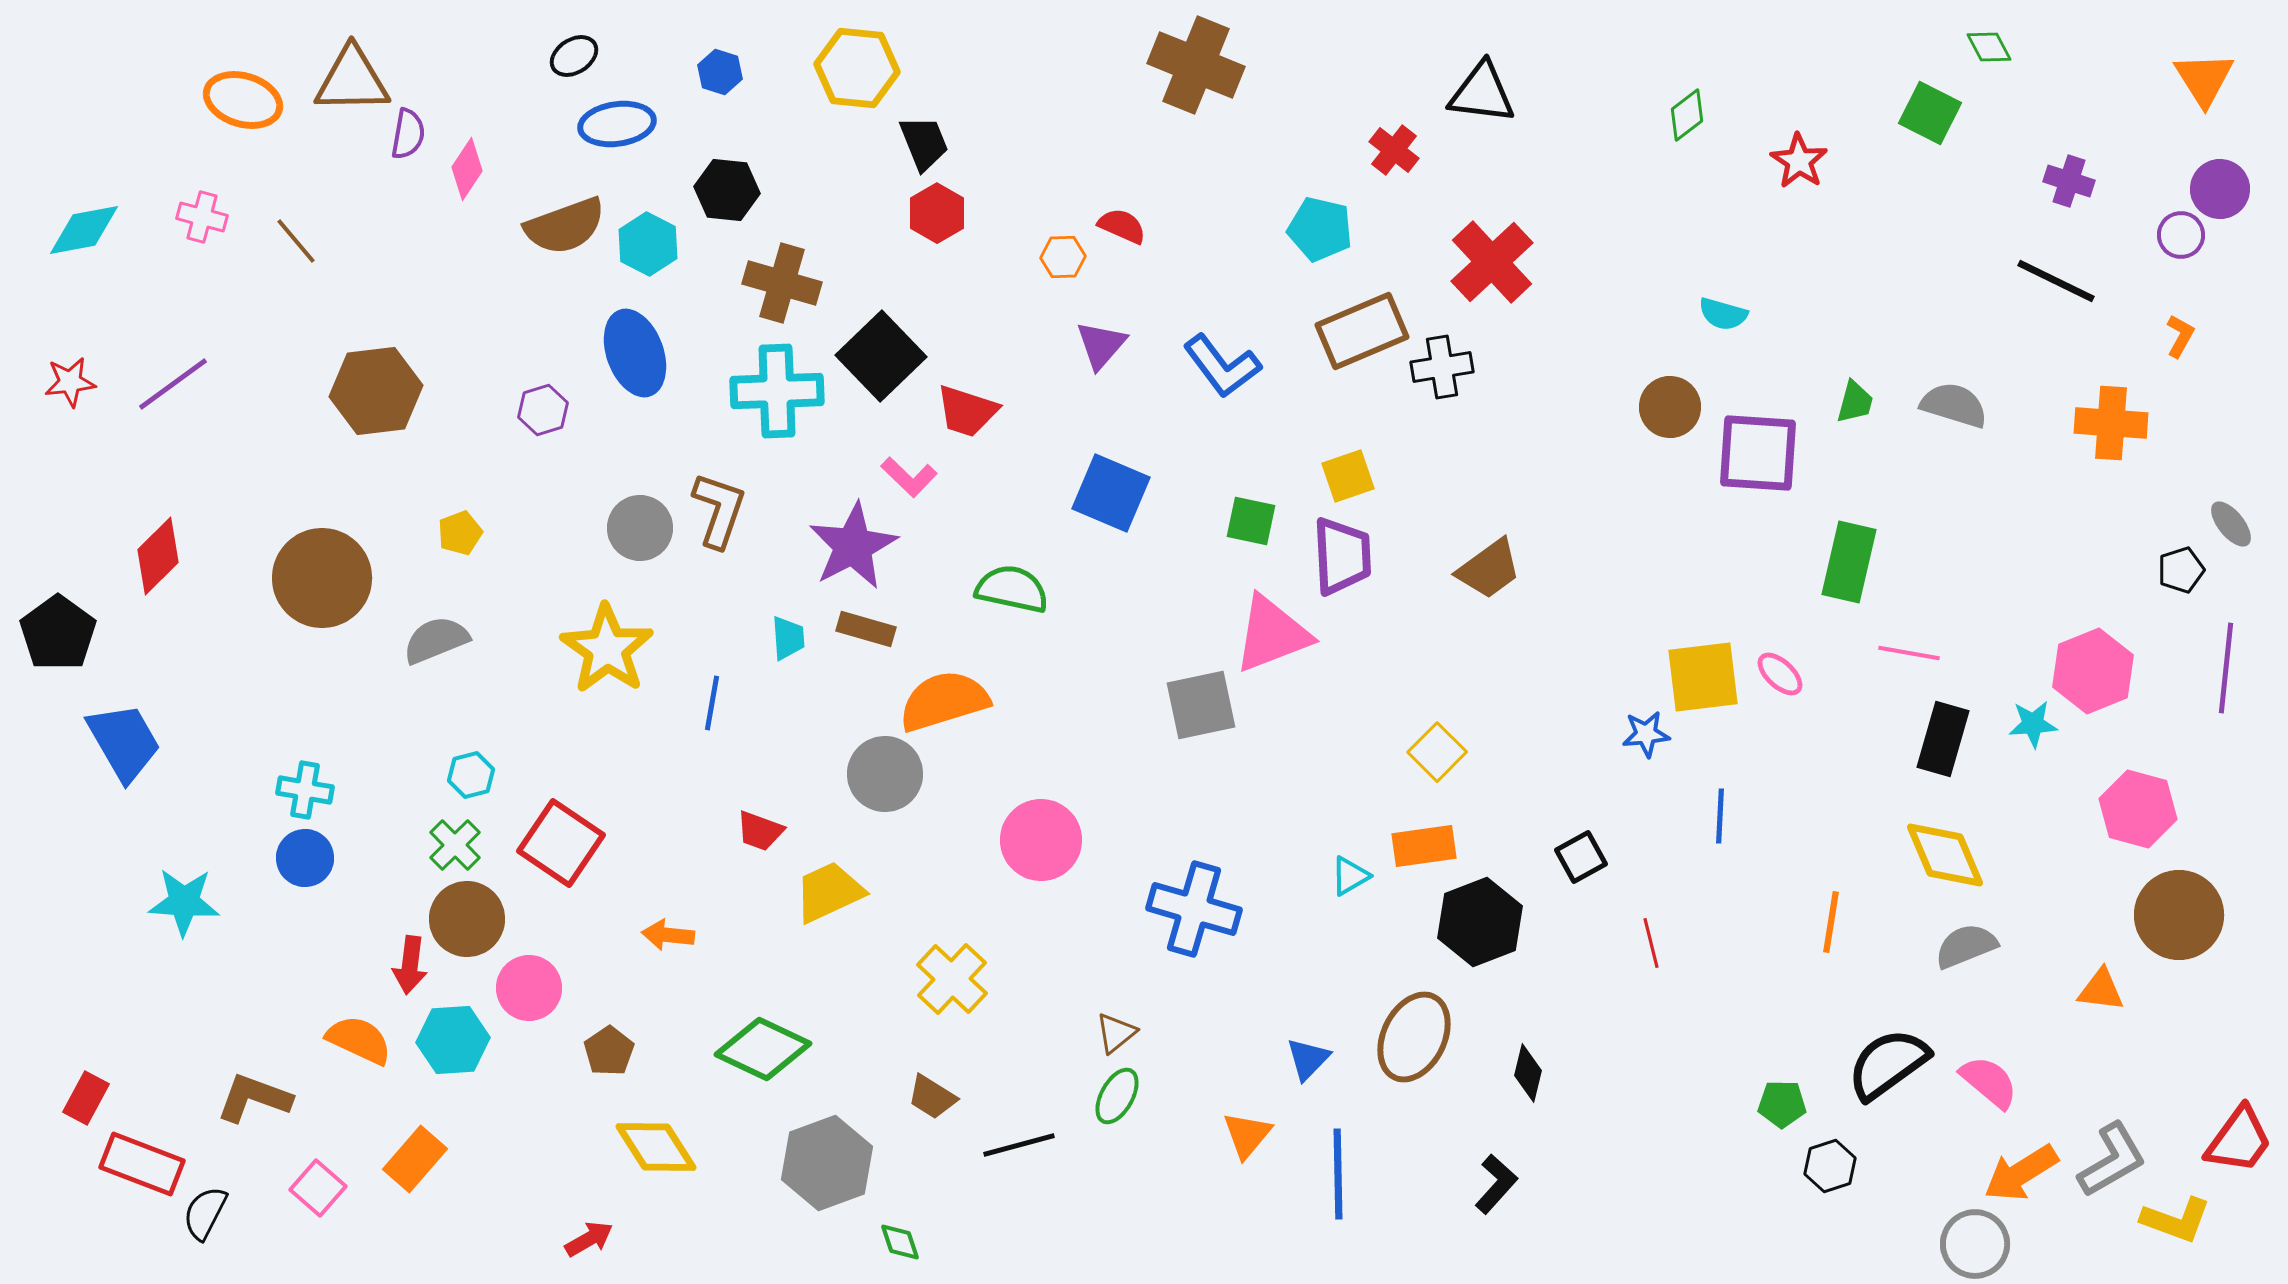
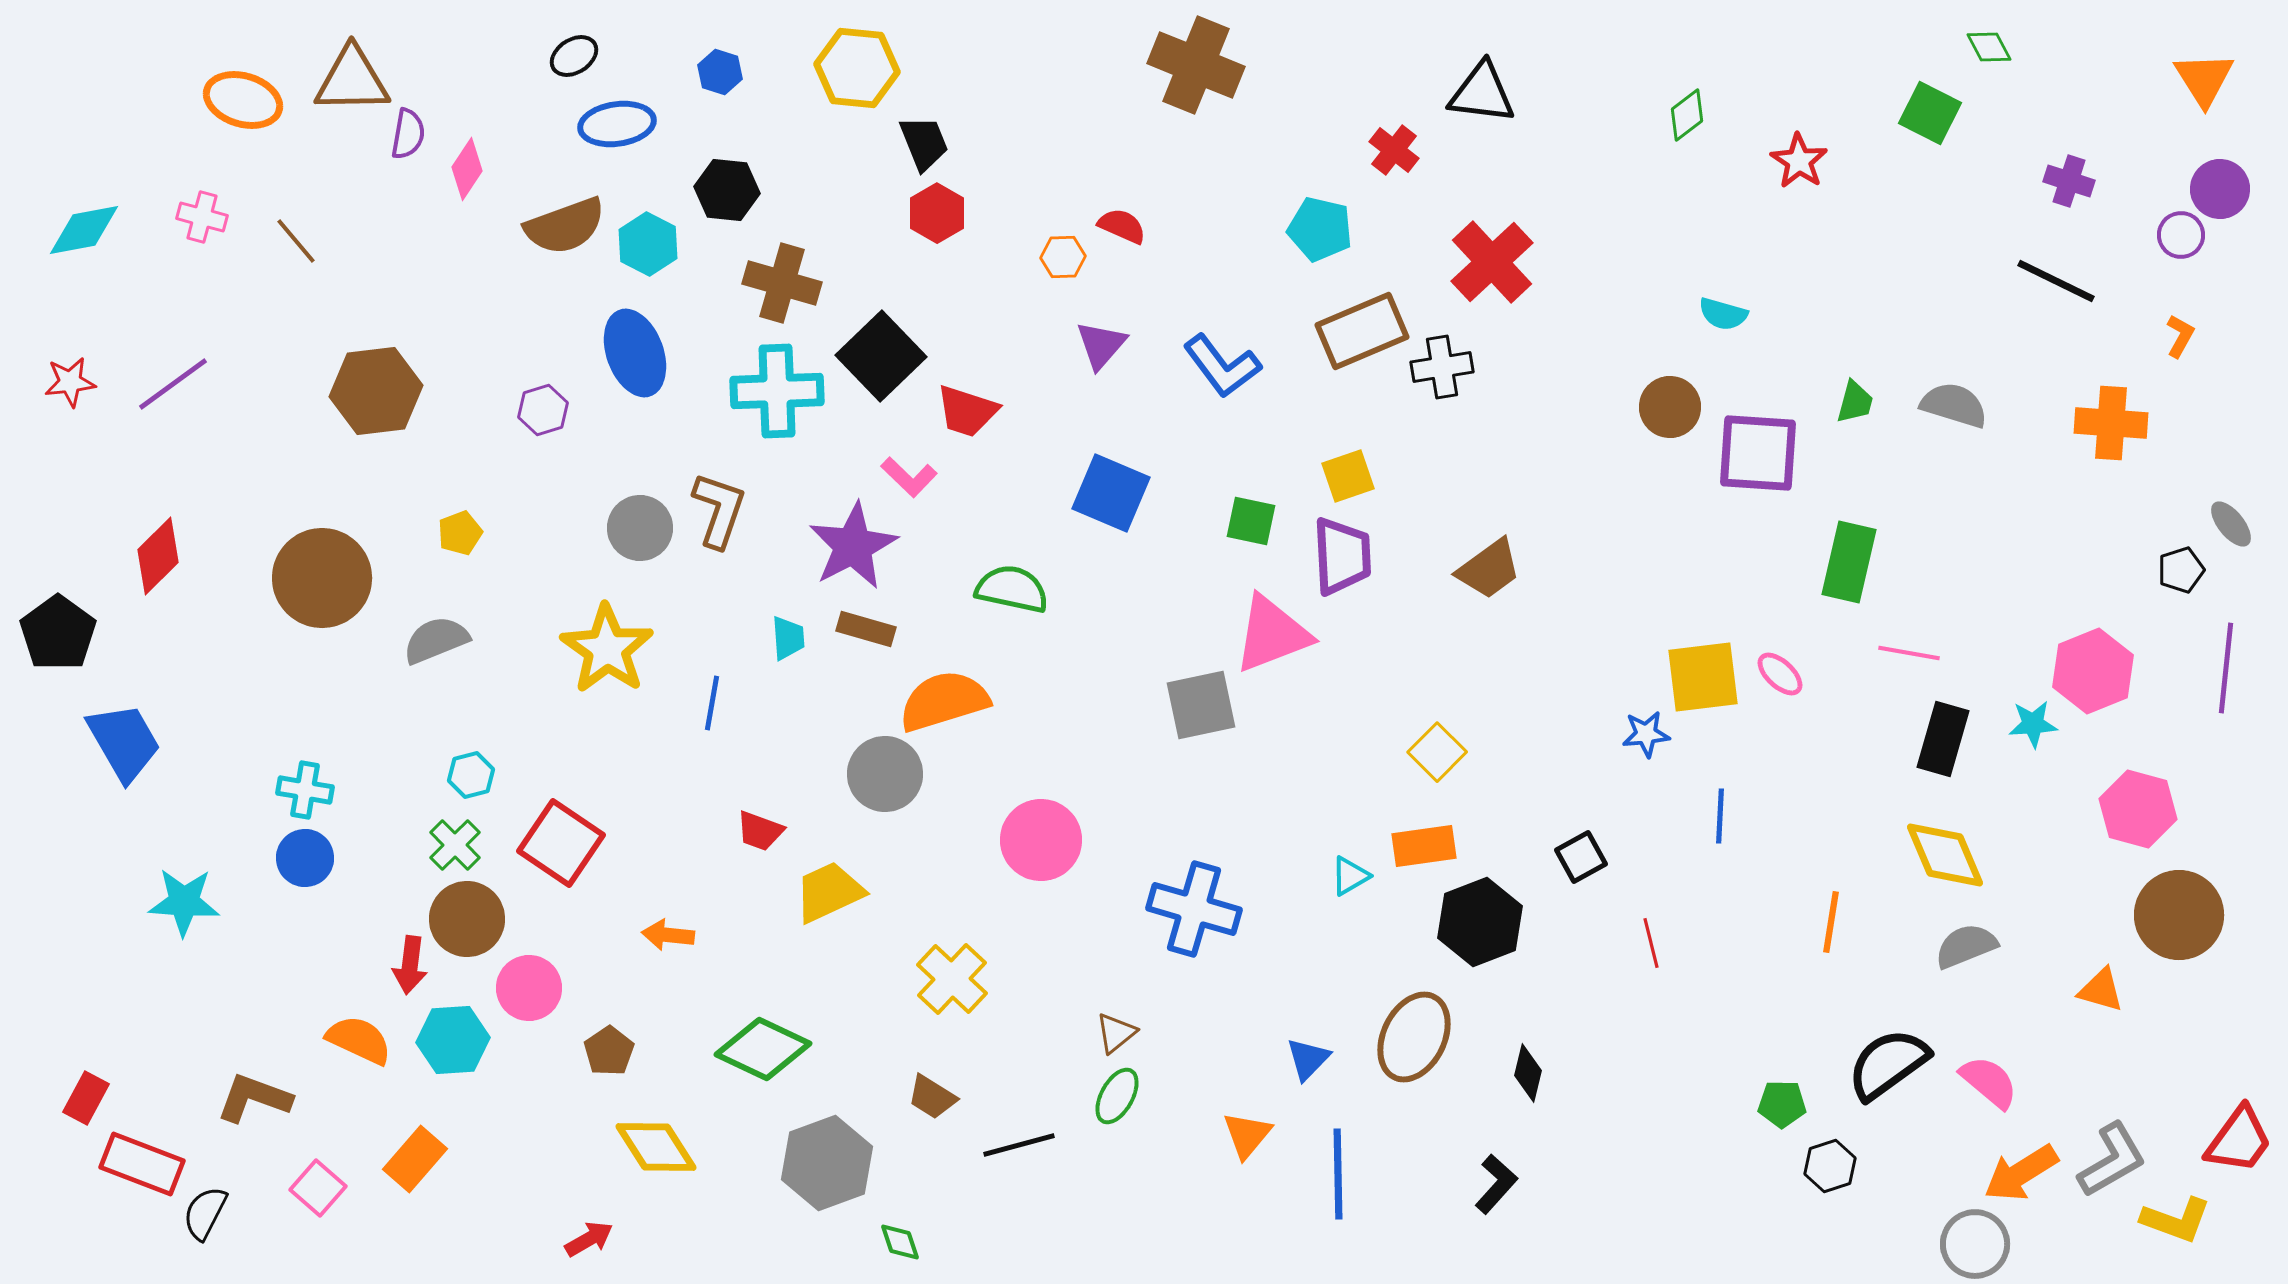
orange triangle at (2101, 990): rotated 9 degrees clockwise
